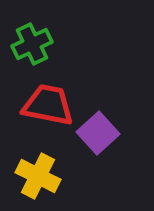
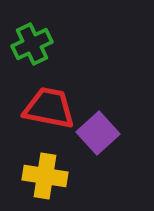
red trapezoid: moved 1 px right, 3 px down
yellow cross: moved 7 px right; rotated 18 degrees counterclockwise
